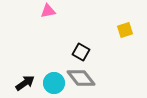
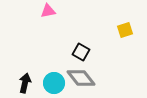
black arrow: rotated 42 degrees counterclockwise
